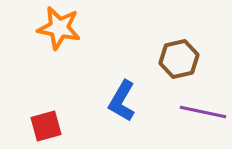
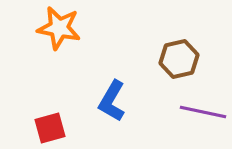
blue L-shape: moved 10 px left
red square: moved 4 px right, 2 px down
